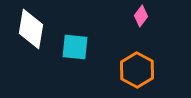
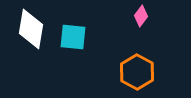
cyan square: moved 2 px left, 10 px up
orange hexagon: moved 2 px down
